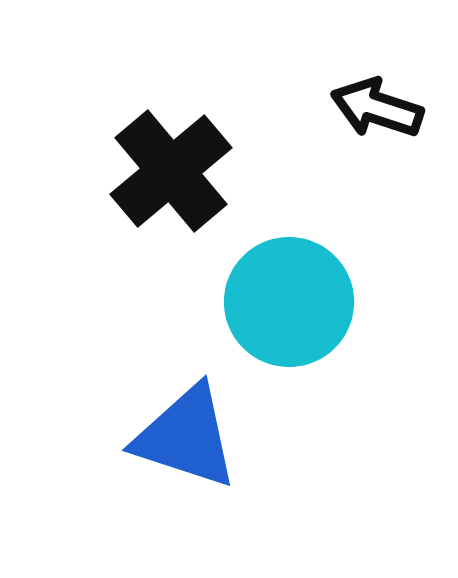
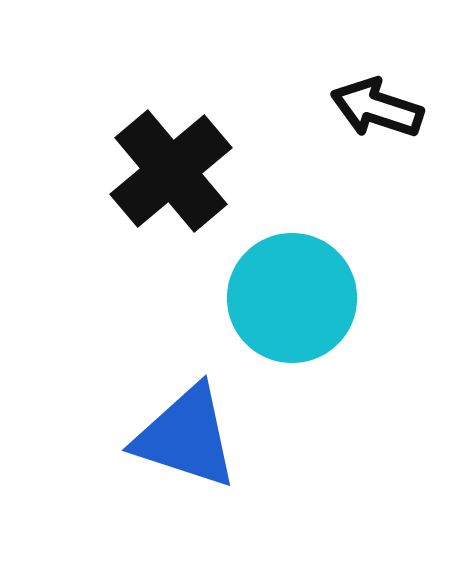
cyan circle: moved 3 px right, 4 px up
